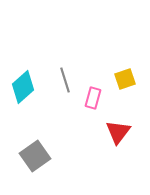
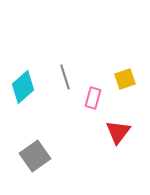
gray line: moved 3 px up
